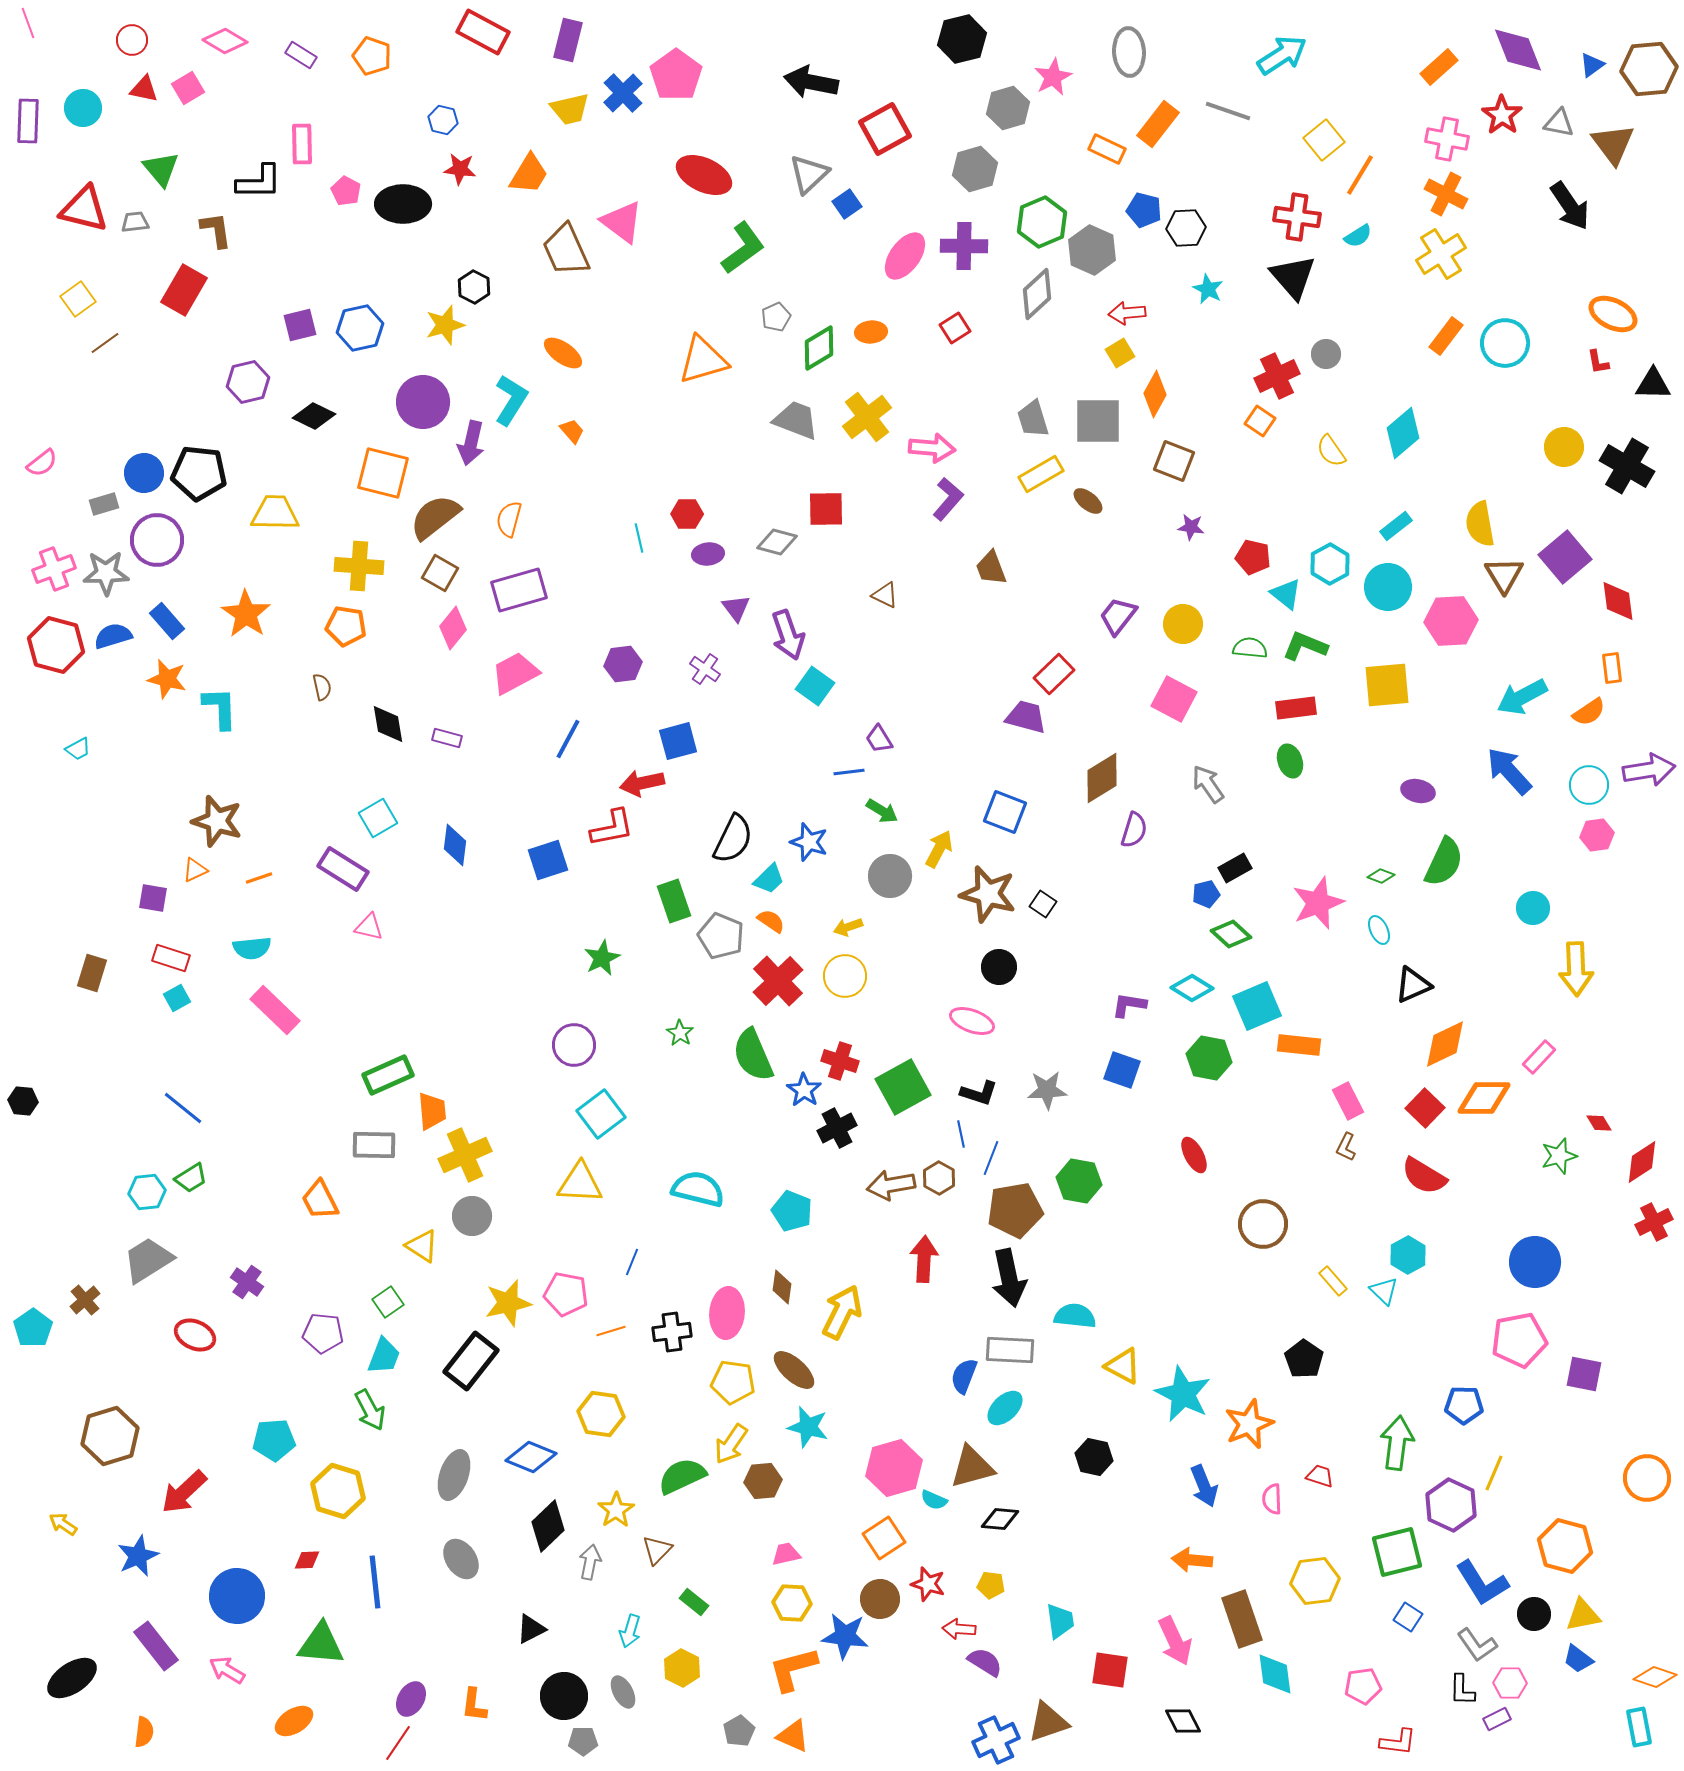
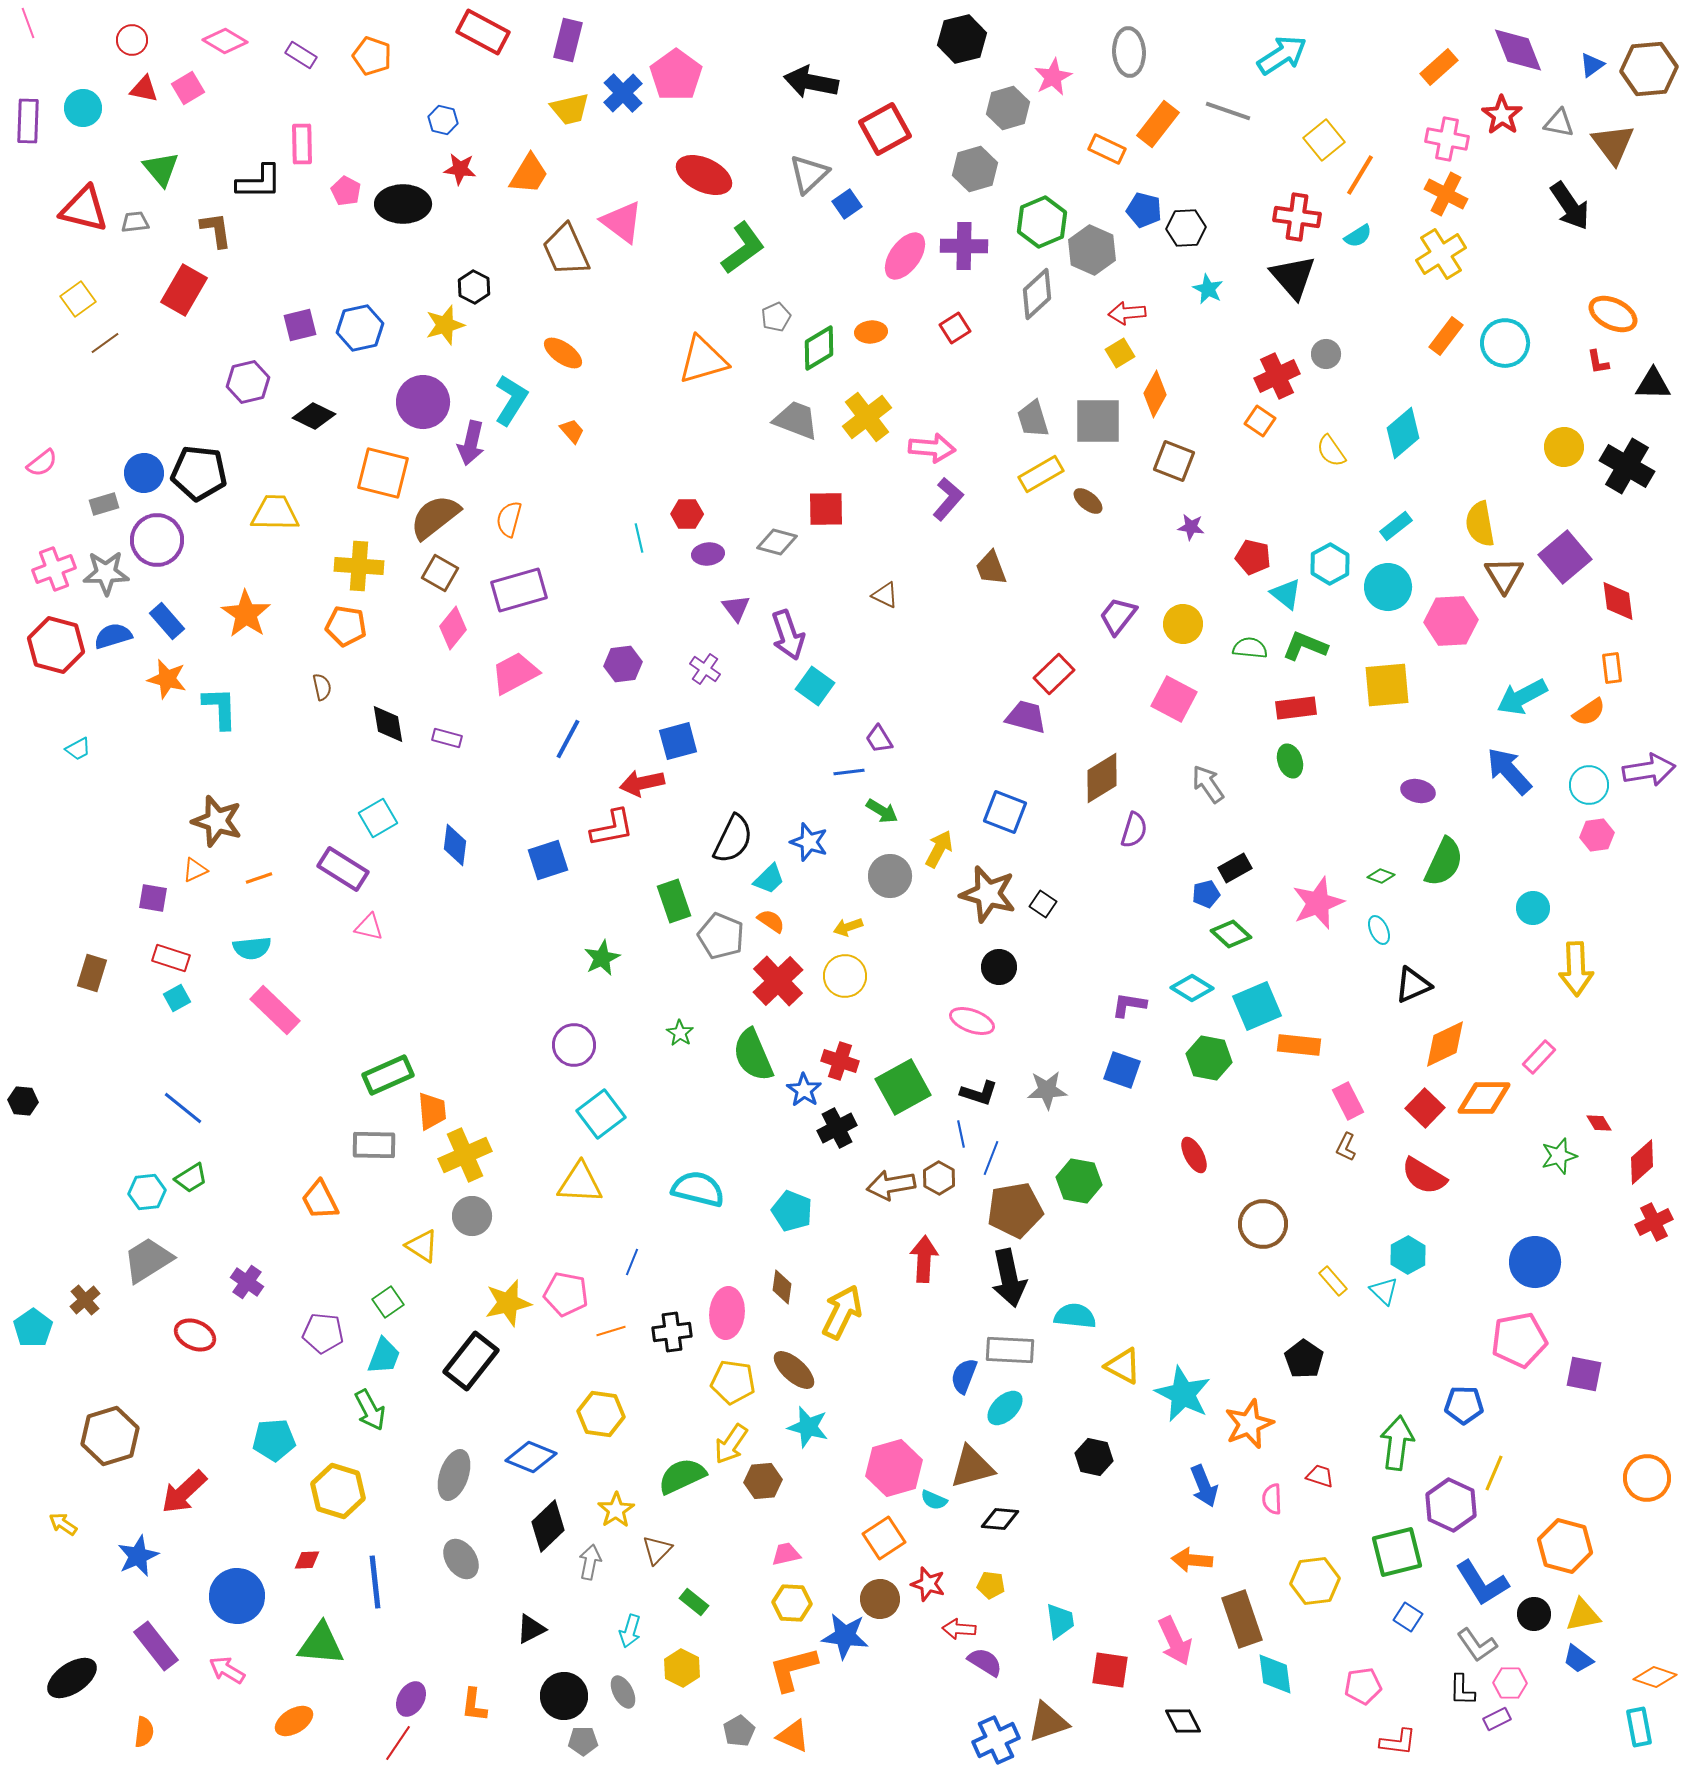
red diamond at (1642, 1162): rotated 9 degrees counterclockwise
